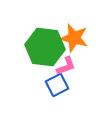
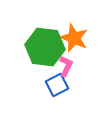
orange star: rotated 8 degrees clockwise
pink L-shape: rotated 45 degrees counterclockwise
